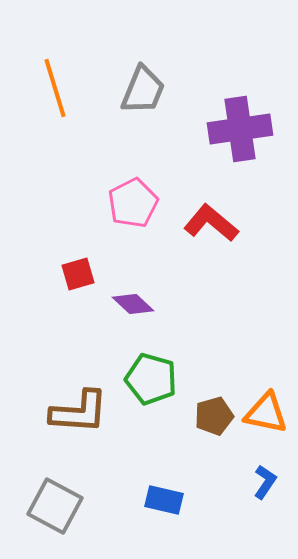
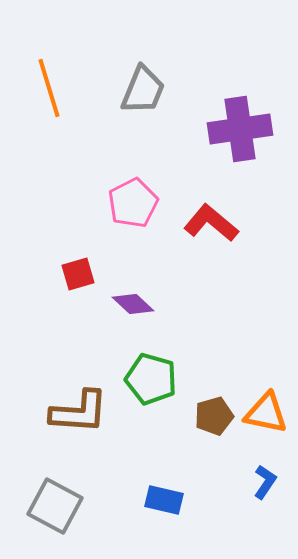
orange line: moved 6 px left
